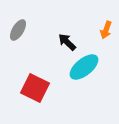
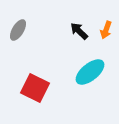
black arrow: moved 12 px right, 11 px up
cyan ellipse: moved 6 px right, 5 px down
